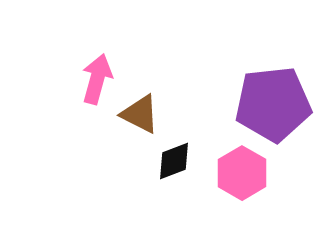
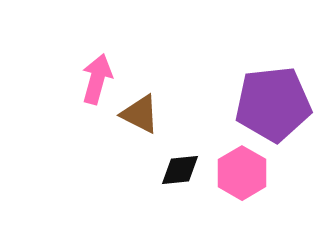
black diamond: moved 6 px right, 9 px down; rotated 15 degrees clockwise
